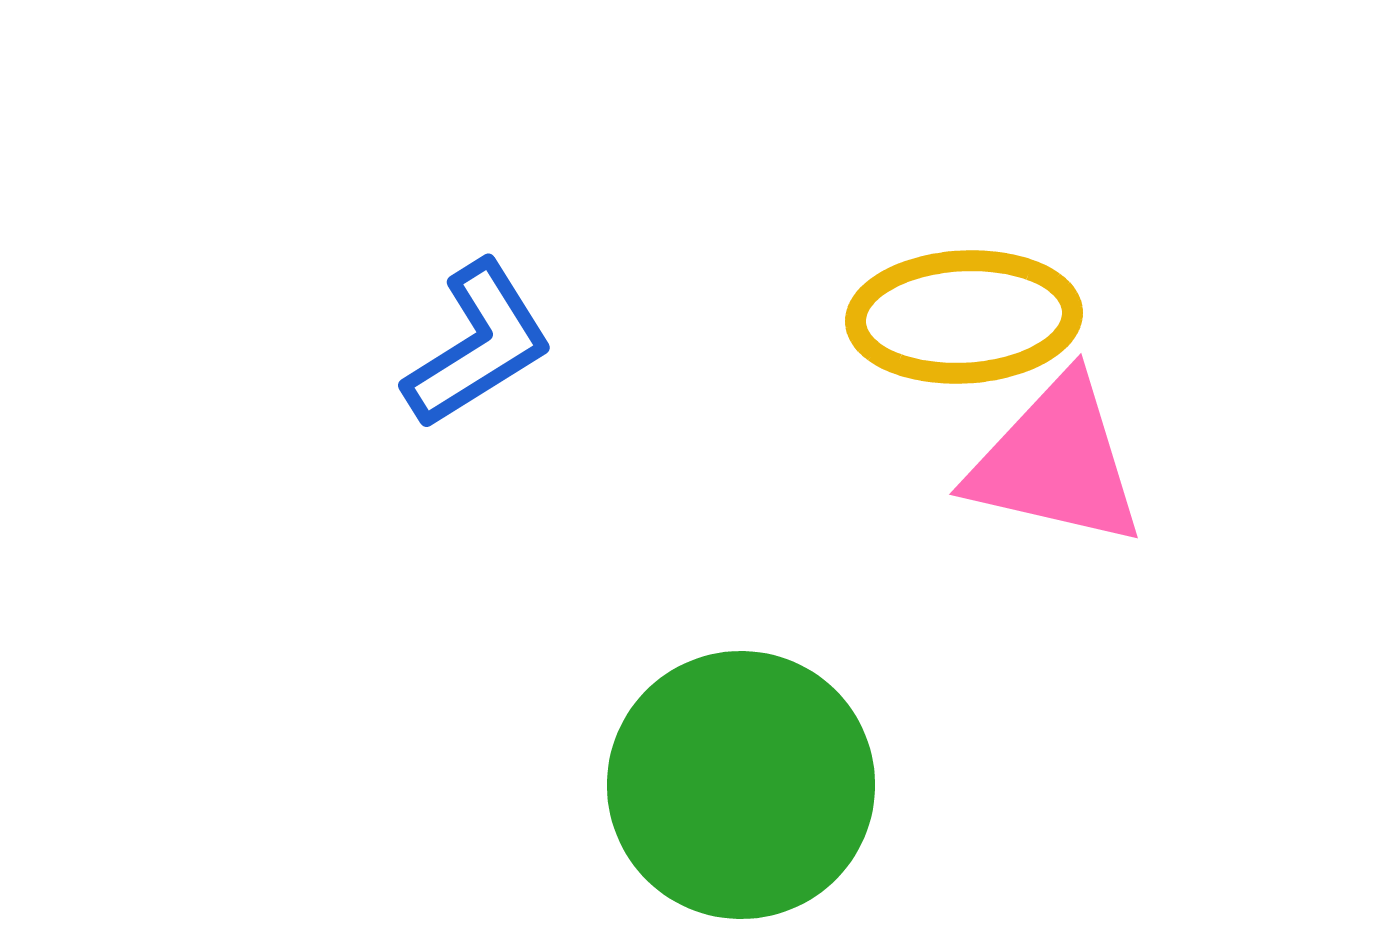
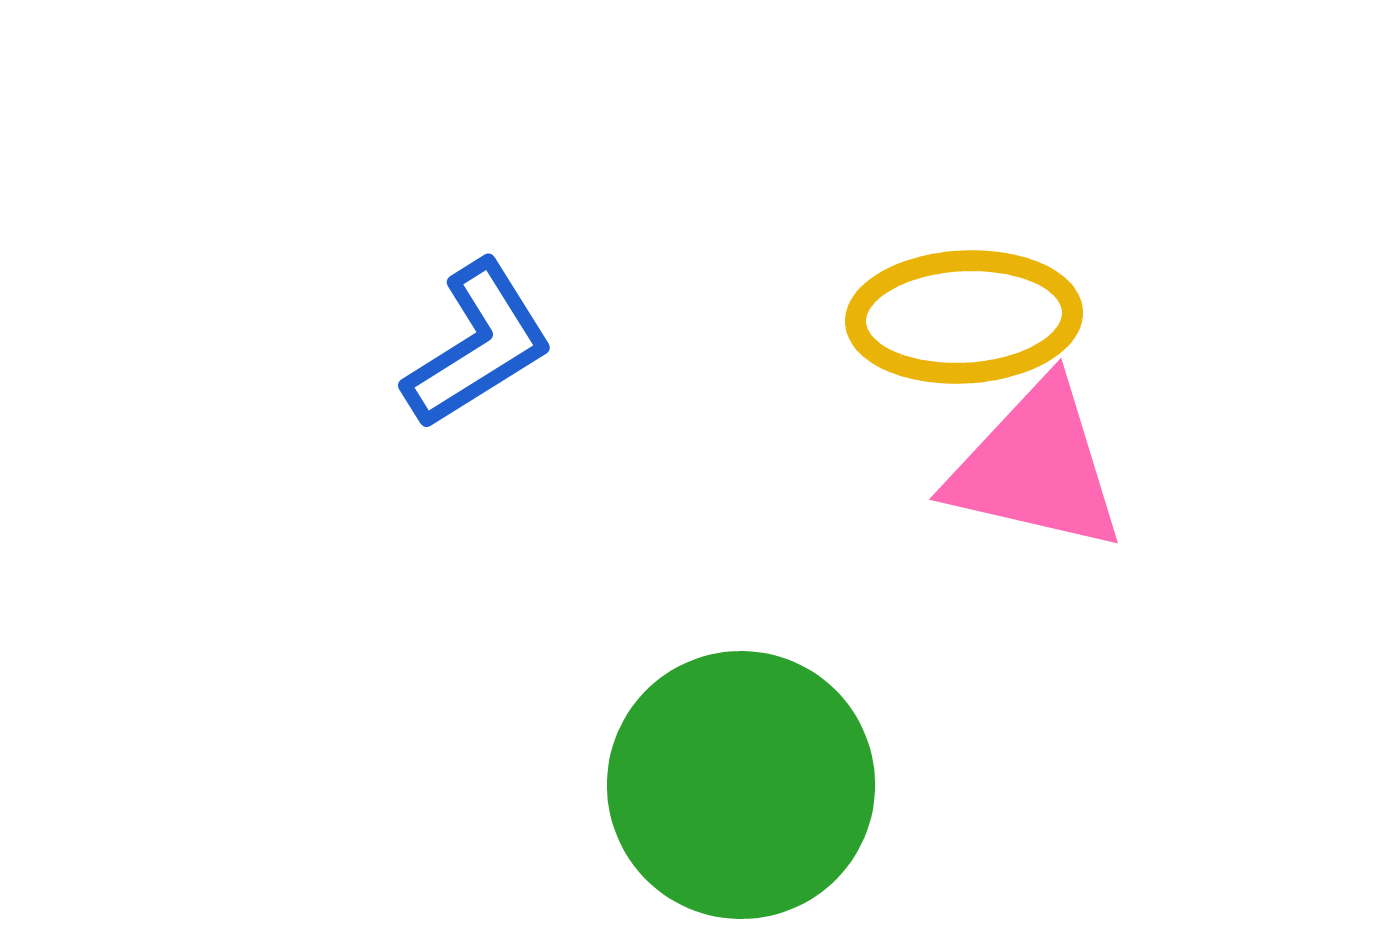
pink triangle: moved 20 px left, 5 px down
